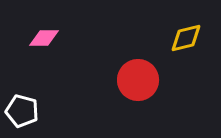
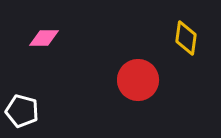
yellow diamond: rotated 68 degrees counterclockwise
